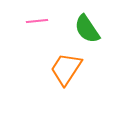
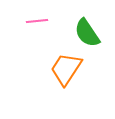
green semicircle: moved 4 px down
